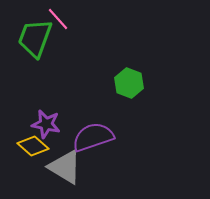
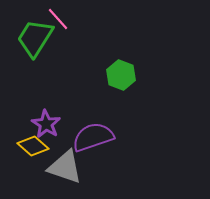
green trapezoid: rotated 12 degrees clockwise
green hexagon: moved 8 px left, 8 px up
purple star: rotated 20 degrees clockwise
gray triangle: rotated 12 degrees counterclockwise
